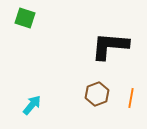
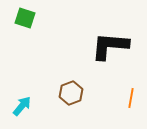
brown hexagon: moved 26 px left, 1 px up
cyan arrow: moved 10 px left, 1 px down
